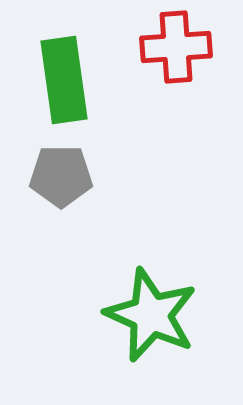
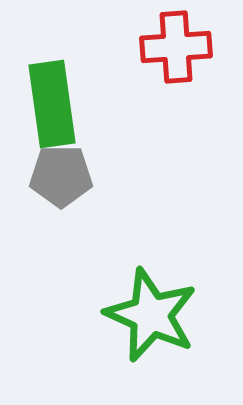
green rectangle: moved 12 px left, 24 px down
